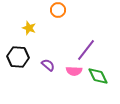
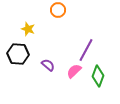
yellow star: moved 1 px left, 1 px down
purple line: rotated 10 degrees counterclockwise
black hexagon: moved 3 px up
pink semicircle: rotated 133 degrees clockwise
green diamond: rotated 45 degrees clockwise
